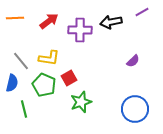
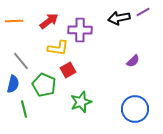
purple line: moved 1 px right
orange line: moved 1 px left, 3 px down
black arrow: moved 8 px right, 4 px up
yellow L-shape: moved 9 px right, 10 px up
red square: moved 1 px left, 8 px up
blue semicircle: moved 1 px right, 1 px down
